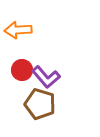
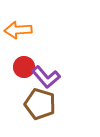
red circle: moved 2 px right, 3 px up
